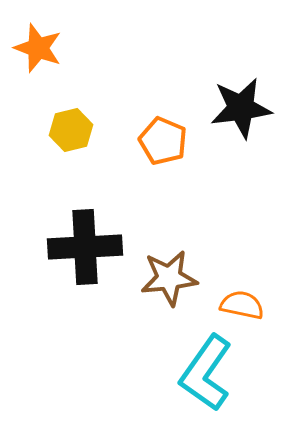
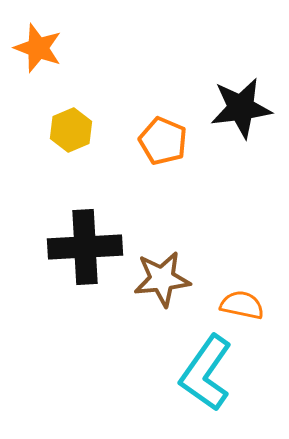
yellow hexagon: rotated 9 degrees counterclockwise
brown star: moved 7 px left, 1 px down
